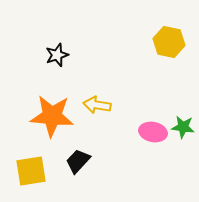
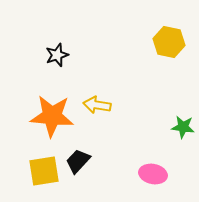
pink ellipse: moved 42 px down
yellow square: moved 13 px right
